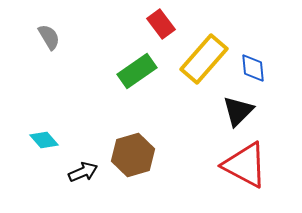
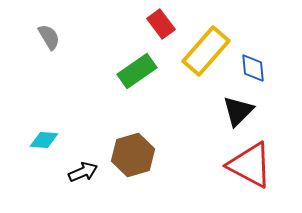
yellow rectangle: moved 2 px right, 8 px up
cyan diamond: rotated 44 degrees counterclockwise
red triangle: moved 5 px right
